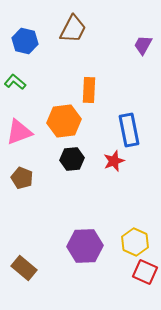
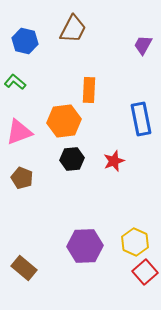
blue rectangle: moved 12 px right, 11 px up
red square: rotated 25 degrees clockwise
